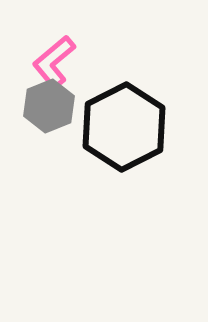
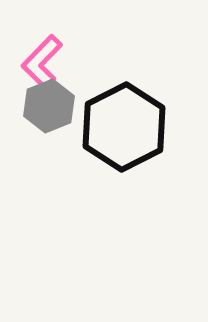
pink L-shape: moved 12 px left; rotated 6 degrees counterclockwise
